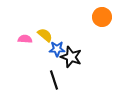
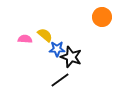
black line: moved 6 px right; rotated 72 degrees clockwise
